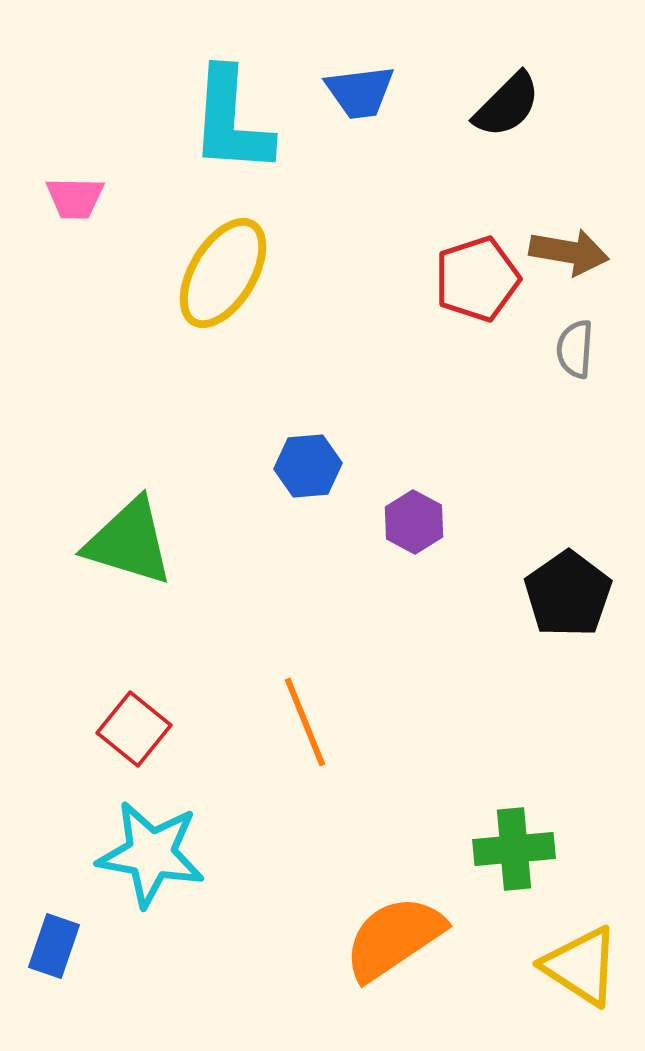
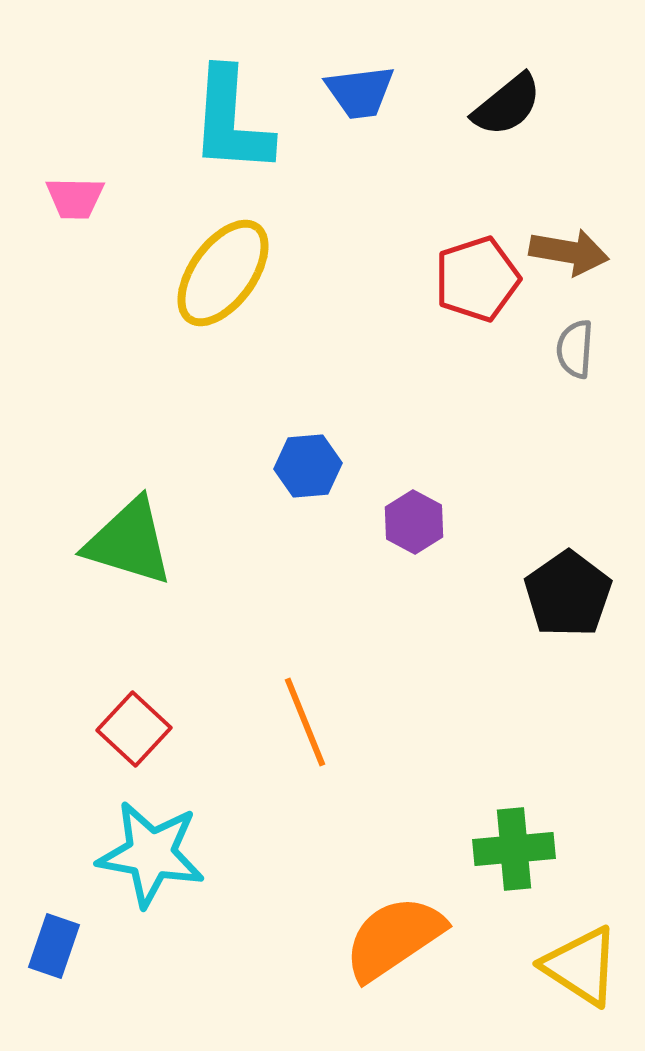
black semicircle: rotated 6 degrees clockwise
yellow ellipse: rotated 5 degrees clockwise
red square: rotated 4 degrees clockwise
